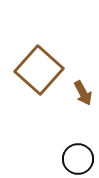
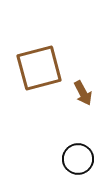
brown square: moved 2 px up; rotated 33 degrees clockwise
